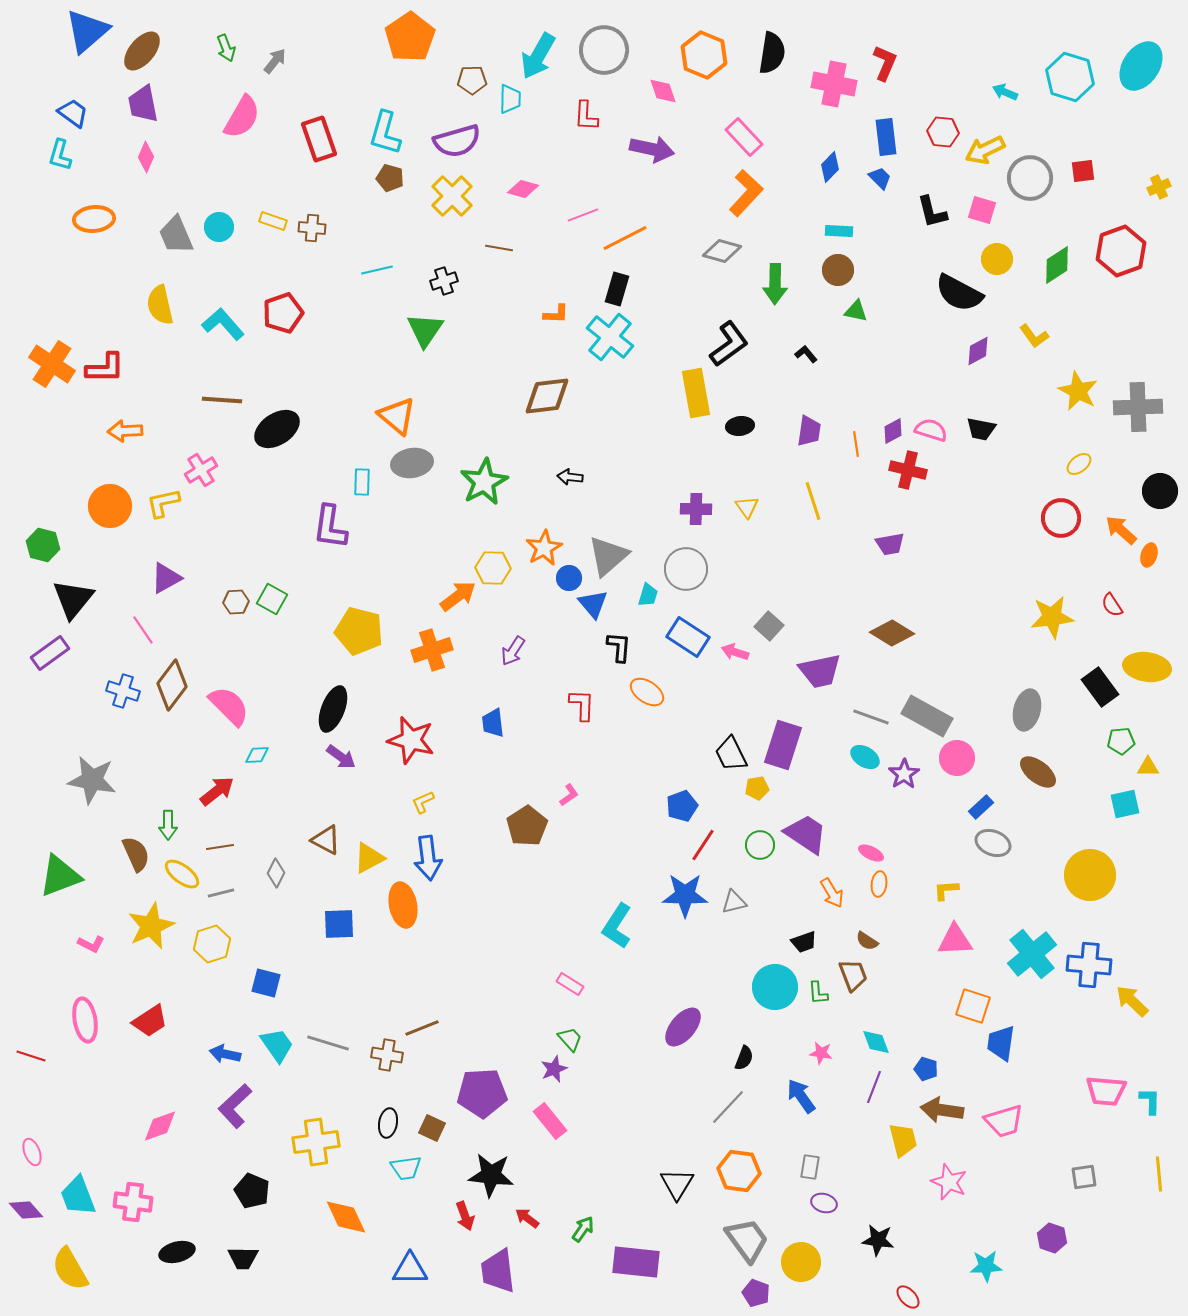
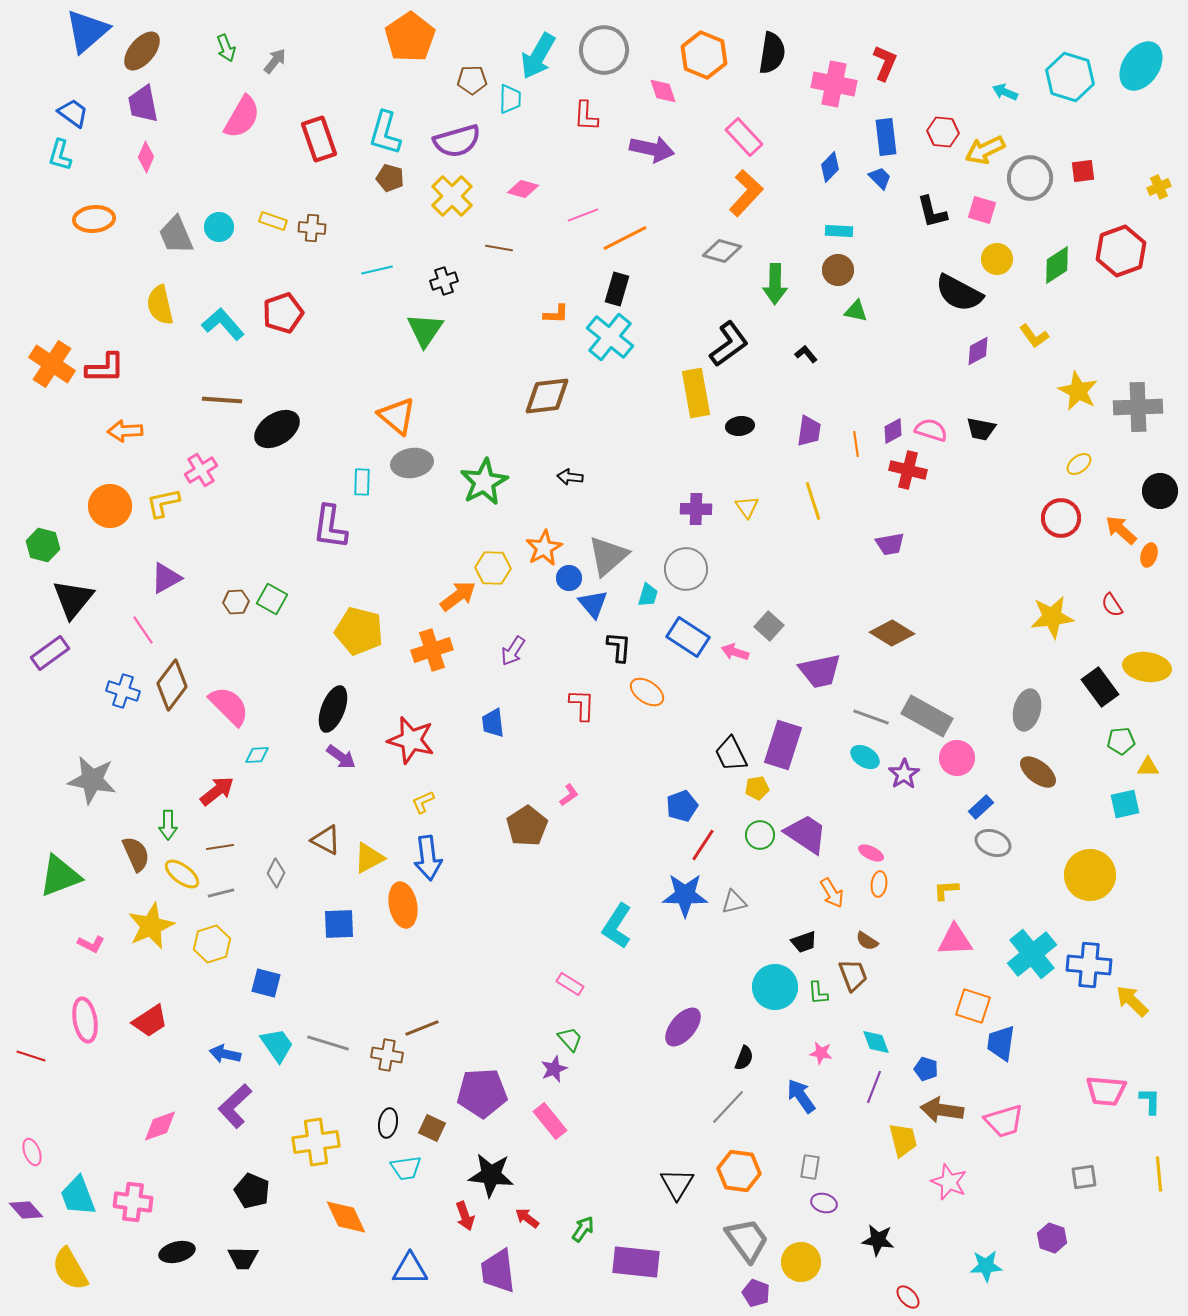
green circle at (760, 845): moved 10 px up
